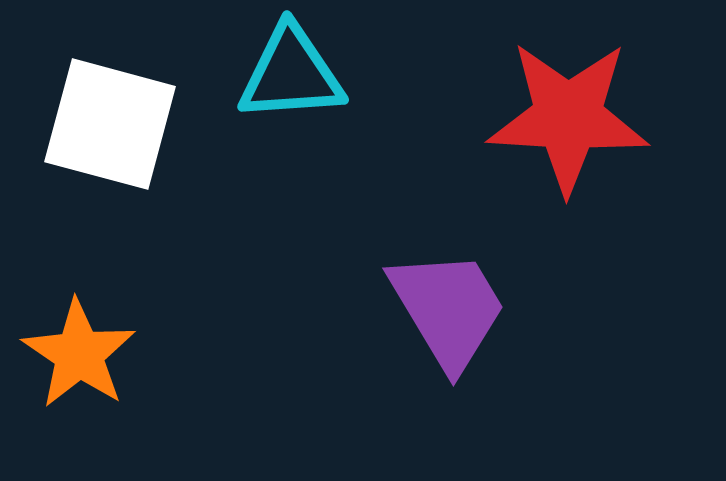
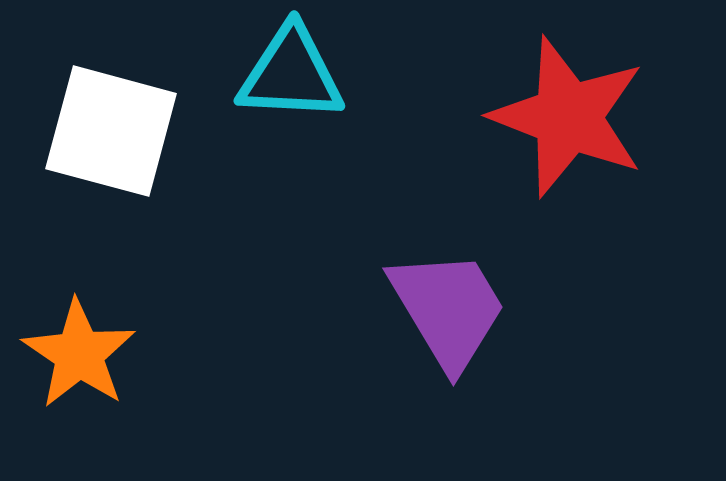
cyan triangle: rotated 7 degrees clockwise
red star: rotated 18 degrees clockwise
white square: moved 1 px right, 7 px down
